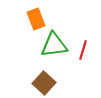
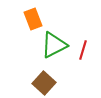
orange rectangle: moved 3 px left
green triangle: rotated 20 degrees counterclockwise
